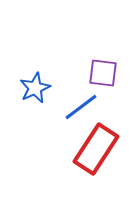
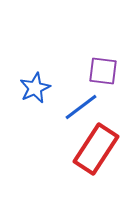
purple square: moved 2 px up
